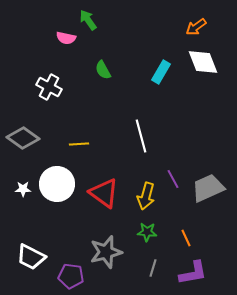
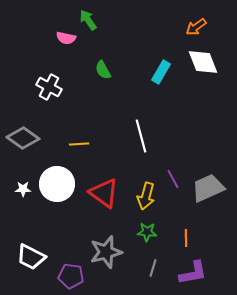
orange line: rotated 24 degrees clockwise
